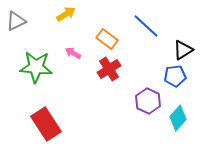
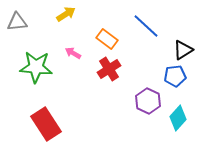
gray triangle: moved 1 px right, 1 px down; rotated 20 degrees clockwise
